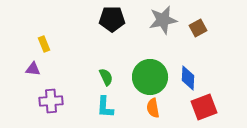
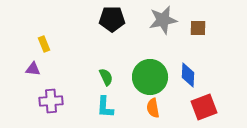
brown square: rotated 30 degrees clockwise
blue diamond: moved 3 px up
